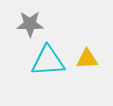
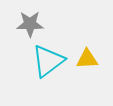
cyan triangle: rotated 33 degrees counterclockwise
